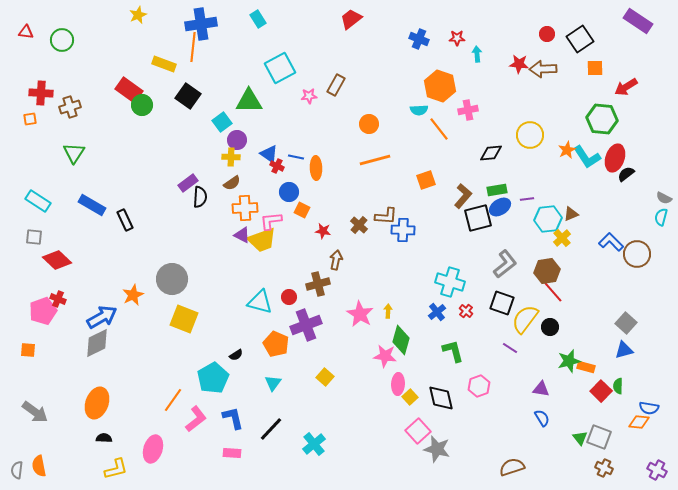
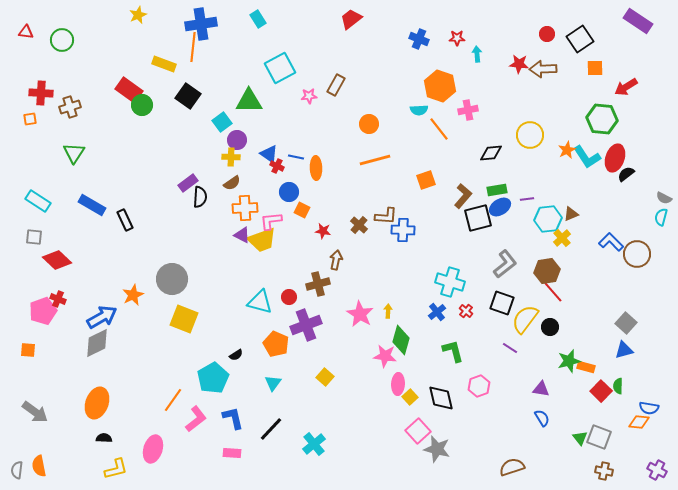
brown cross at (604, 468): moved 3 px down; rotated 12 degrees counterclockwise
